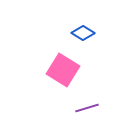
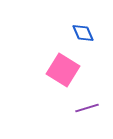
blue diamond: rotated 35 degrees clockwise
